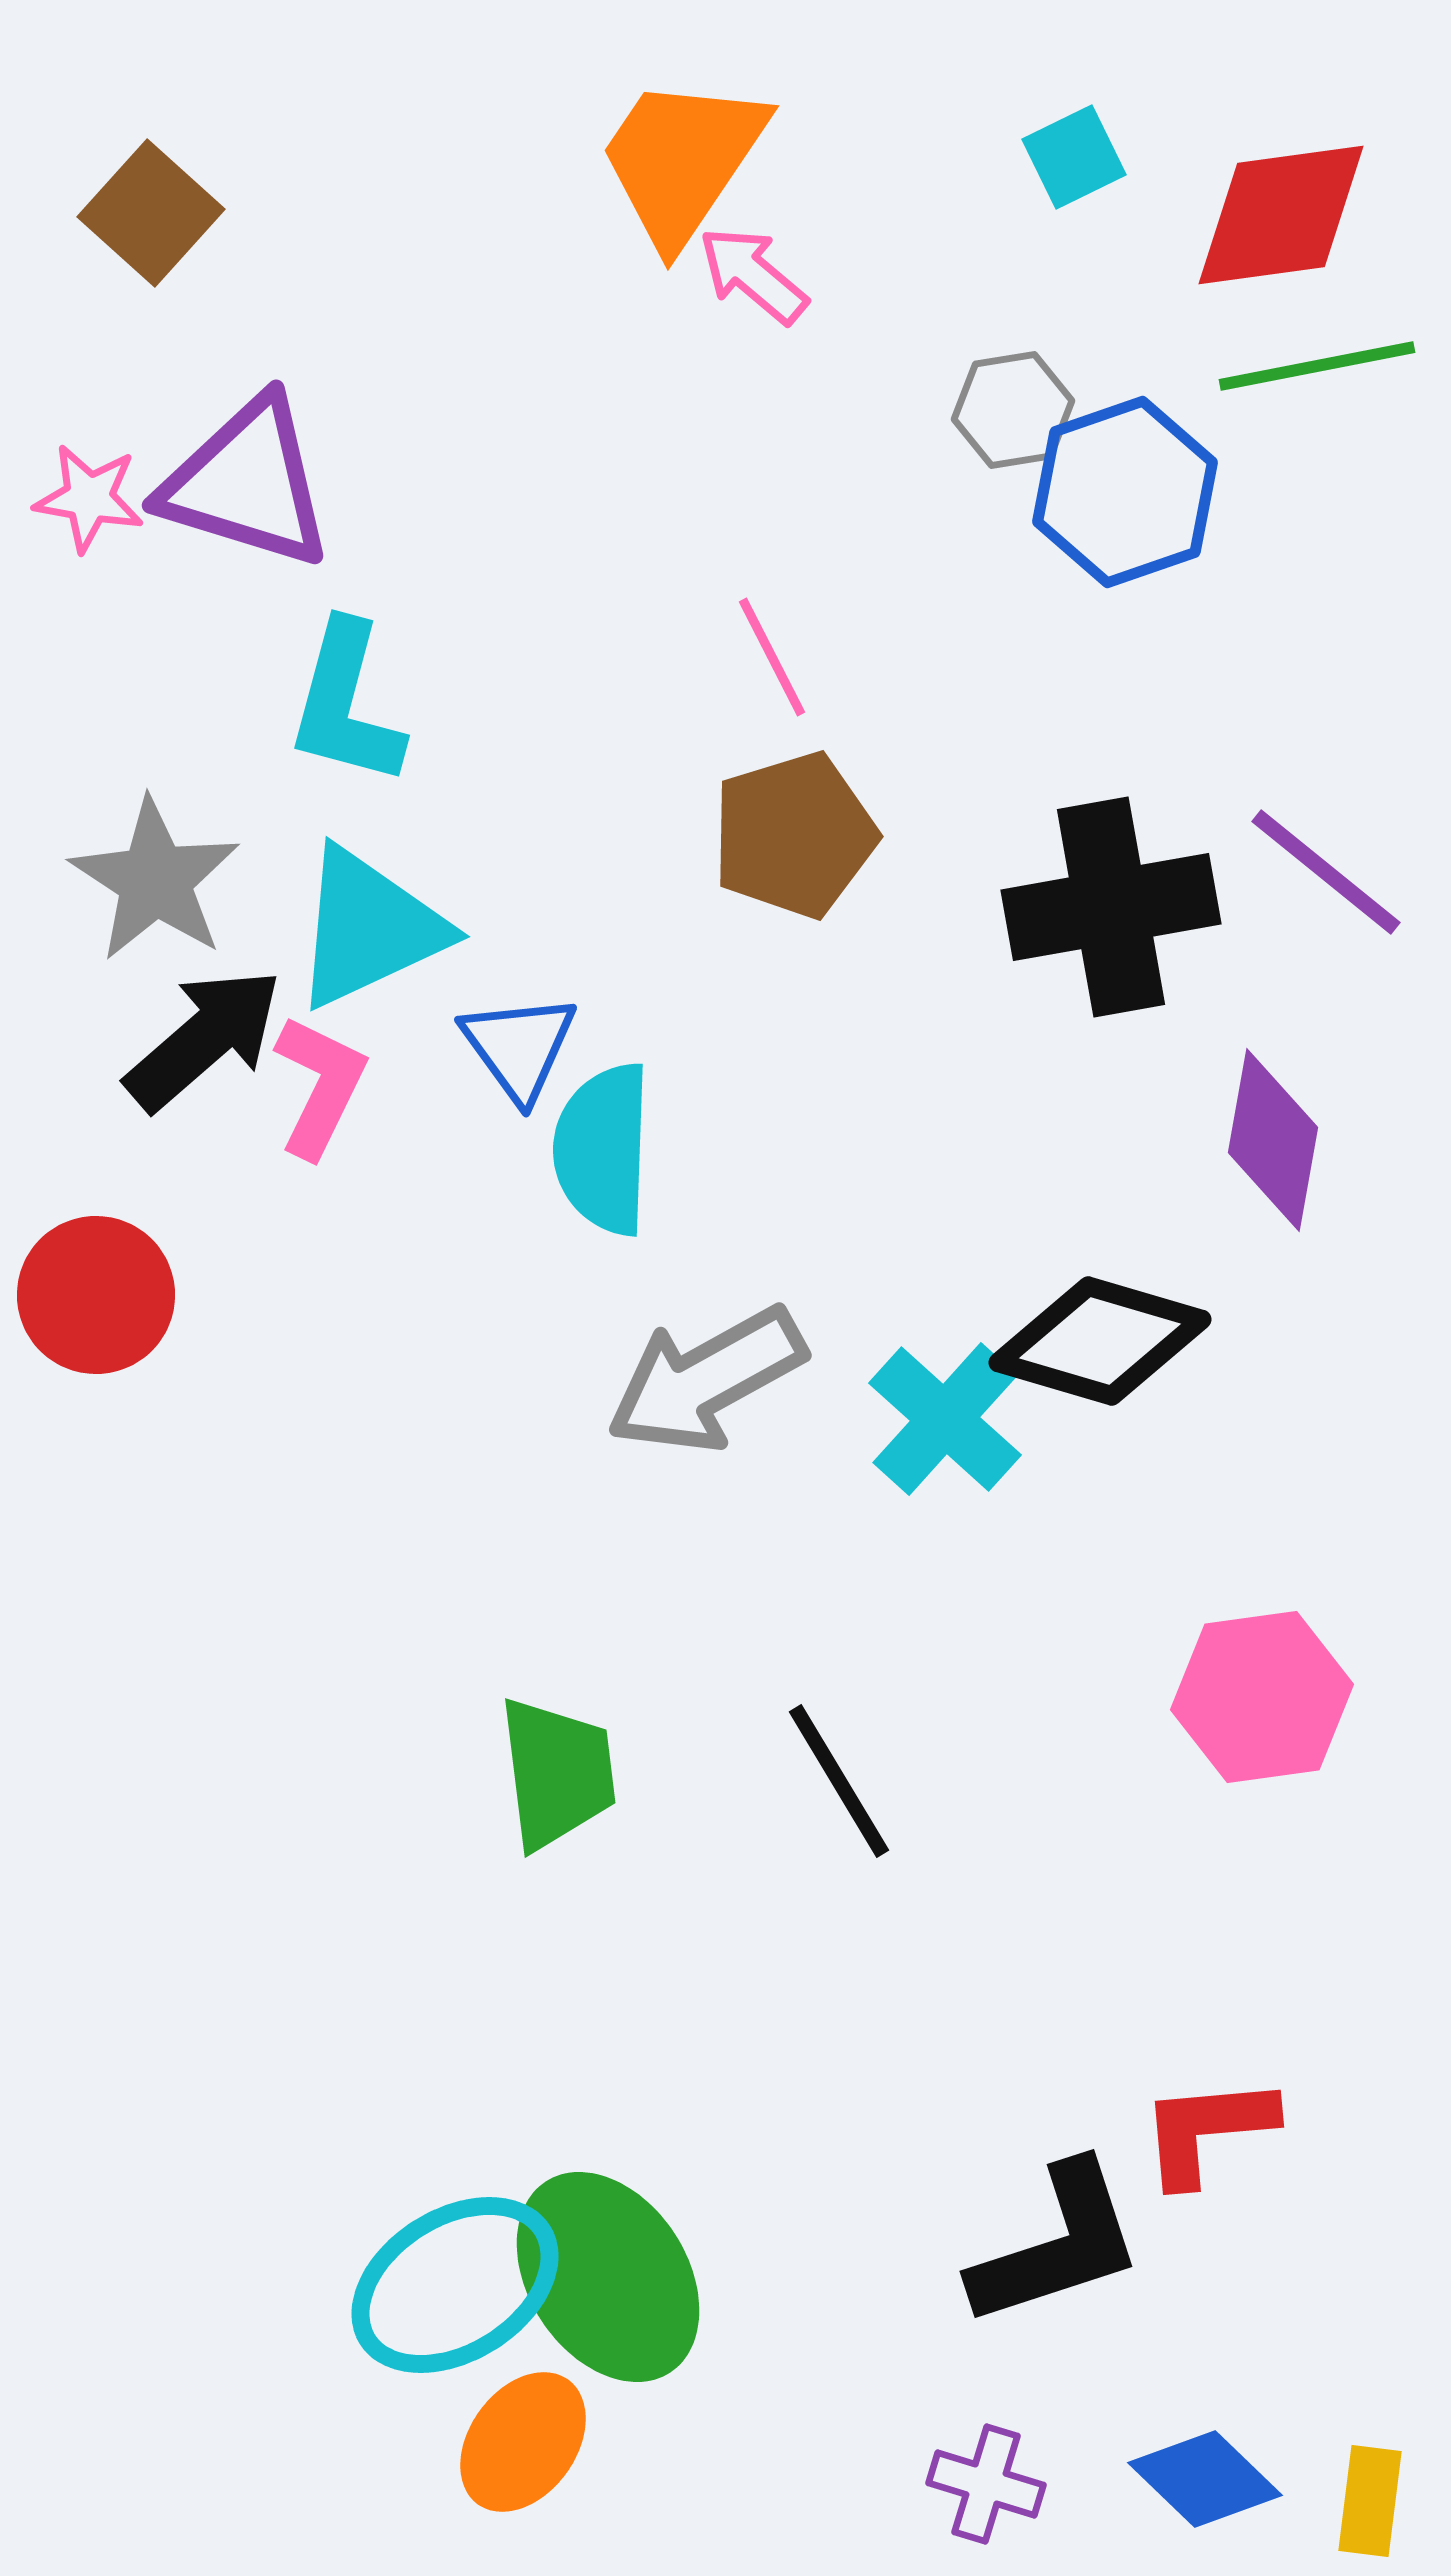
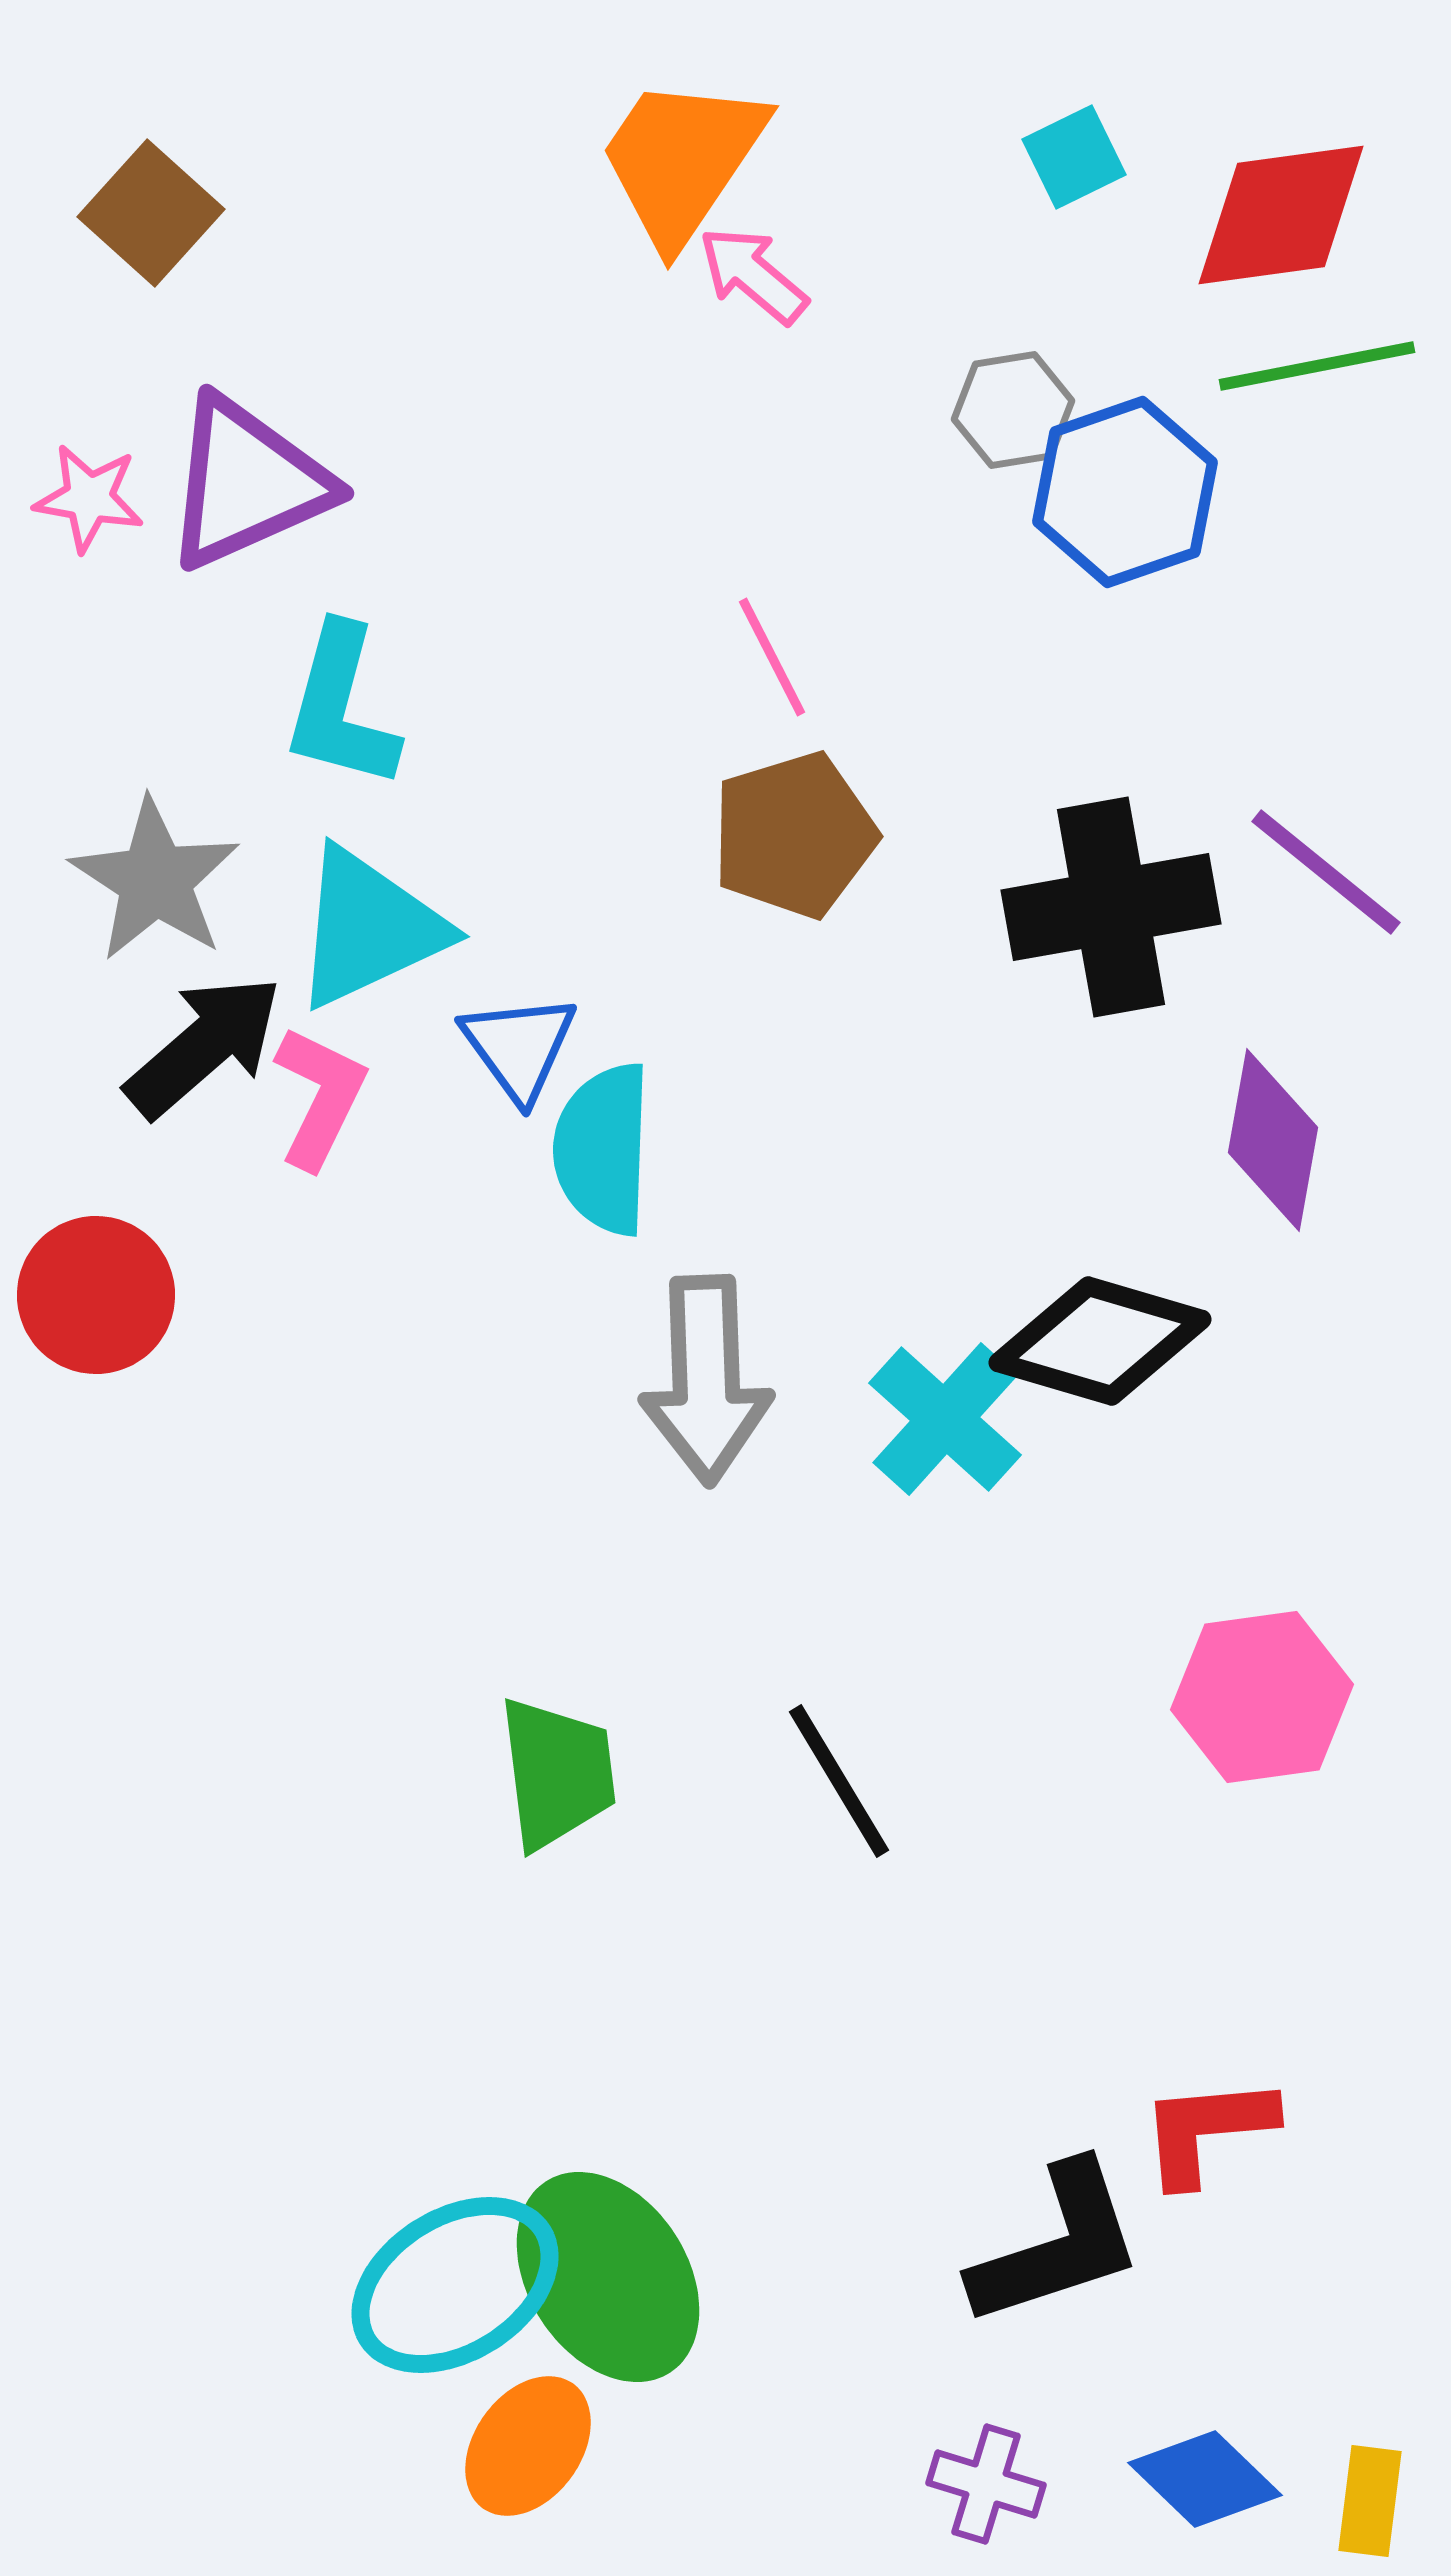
purple triangle: rotated 41 degrees counterclockwise
cyan L-shape: moved 5 px left, 3 px down
black arrow: moved 7 px down
pink L-shape: moved 11 px down
gray arrow: rotated 63 degrees counterclockwise
orange ellipse: moved 5 px right, 4 px down
